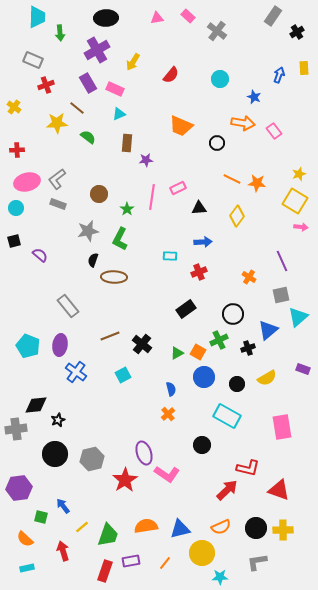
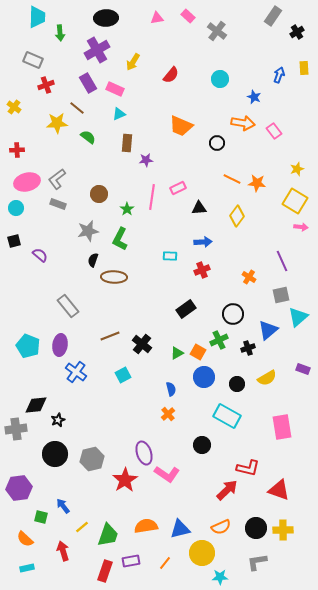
yellow star at (299, 174): moved 2 px left, 5 px up
red cross at (199, 272): moved 3 px right, 2 px up
